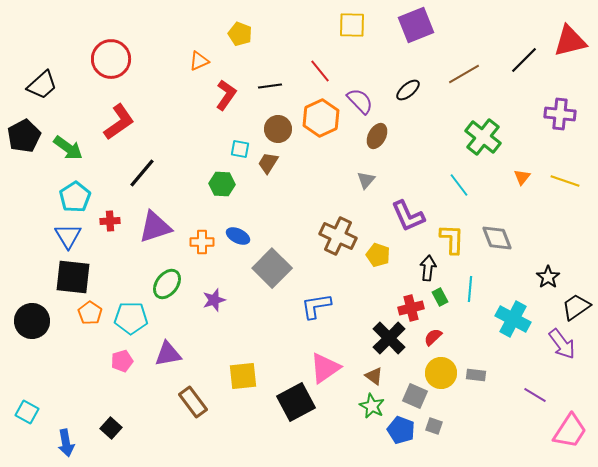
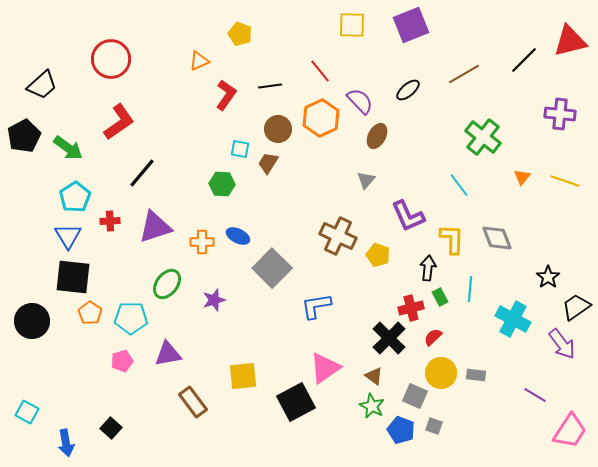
purple square at (416, 25): moved 5 px left
